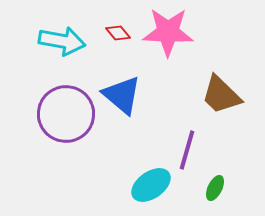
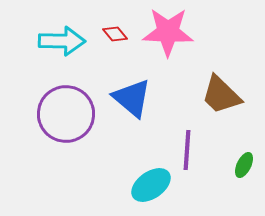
red diamond: moved 3 px left, 1 px down
cyan arrow: rotated 9 degrees counterclockwise
blue triangle: moved 10 px right, 3 px down
purple line: rotated 12 degrees counterclockwise
green ellipse: moved 29 px right, 23 px up
